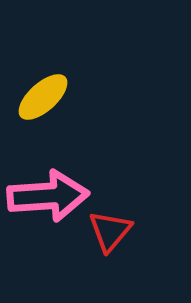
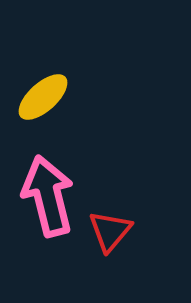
pink arrow: rotated 100 degrees counterclockwise
